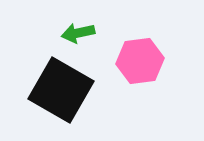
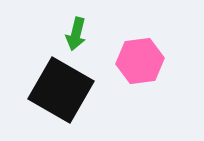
green arrow: moved 2 px left, 1 px down; rotated 64 degrees counterclockwise
